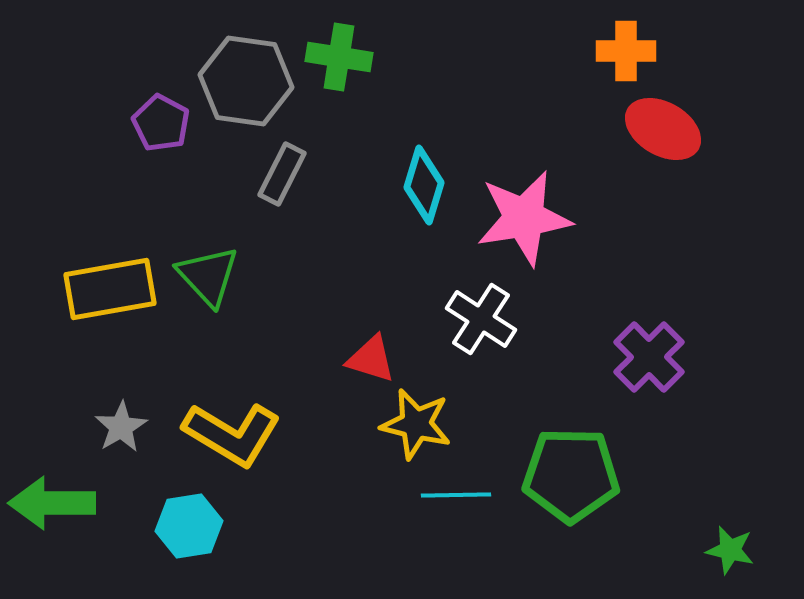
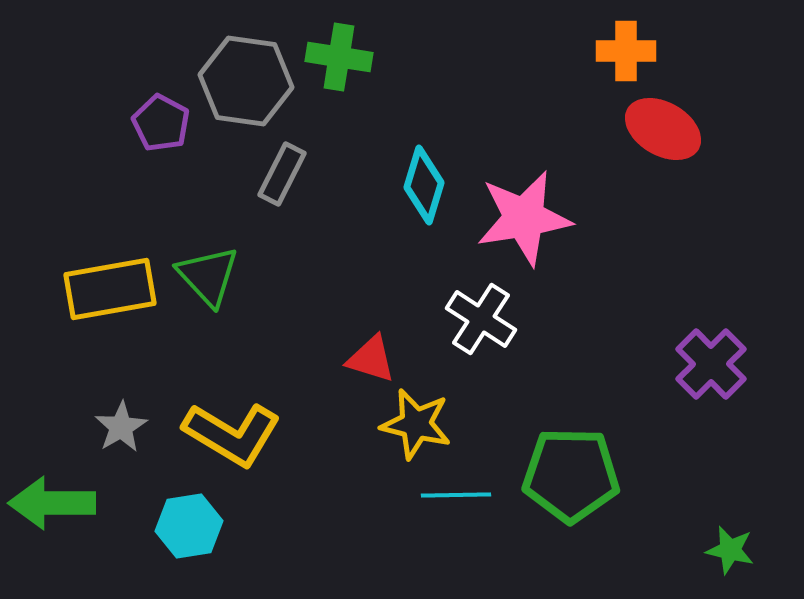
purple cross: moved 62 px right, 7 px down
